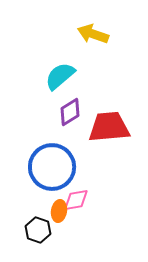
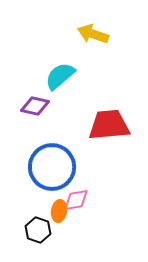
purple diamond: moved 35 px left, 6 px up; rotated 44 degrees clockwise
red trapezoid: moved 2 px up
